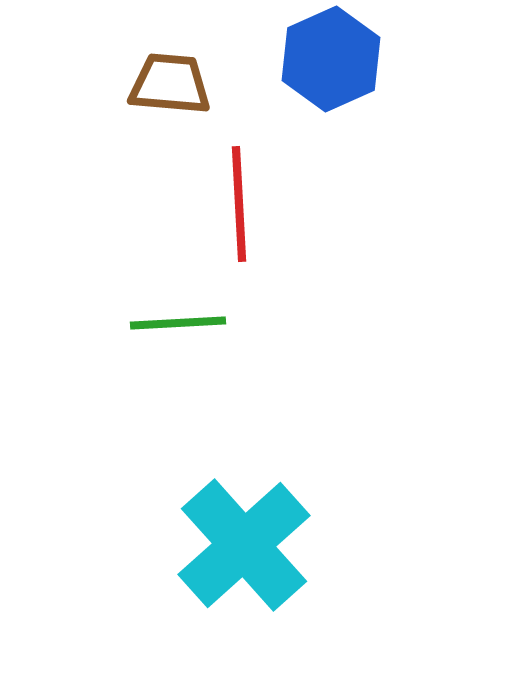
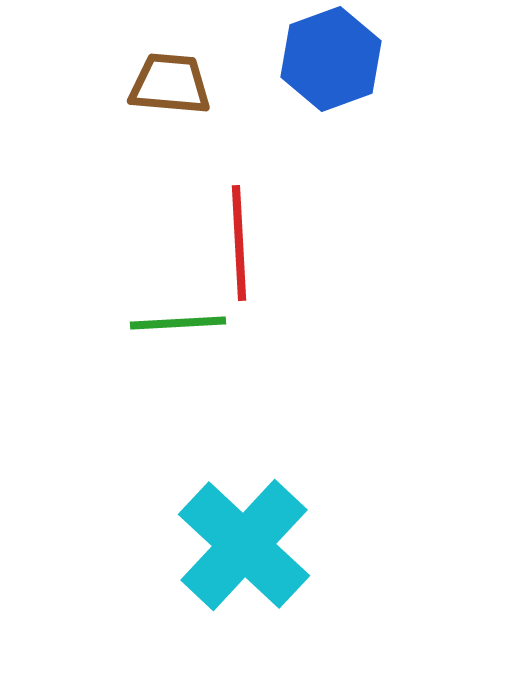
blue hexagon: rotated 4 degrees clockwise
red line: moved 39 px down
cyan cross: rotated 5 degrees counterclockwise
